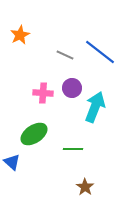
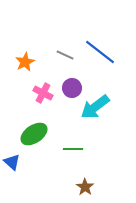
orange star: moved 5 px right, 27 px down
pink cross: rotated 24 degrees clockwise
cyan arrow: rotated 148 degrees counterclockwise
